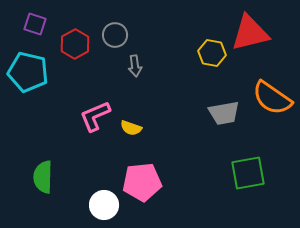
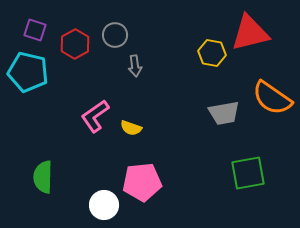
purple square: moved 6 px down
pink L-shape: rotated 12 degrees counterclockwise
